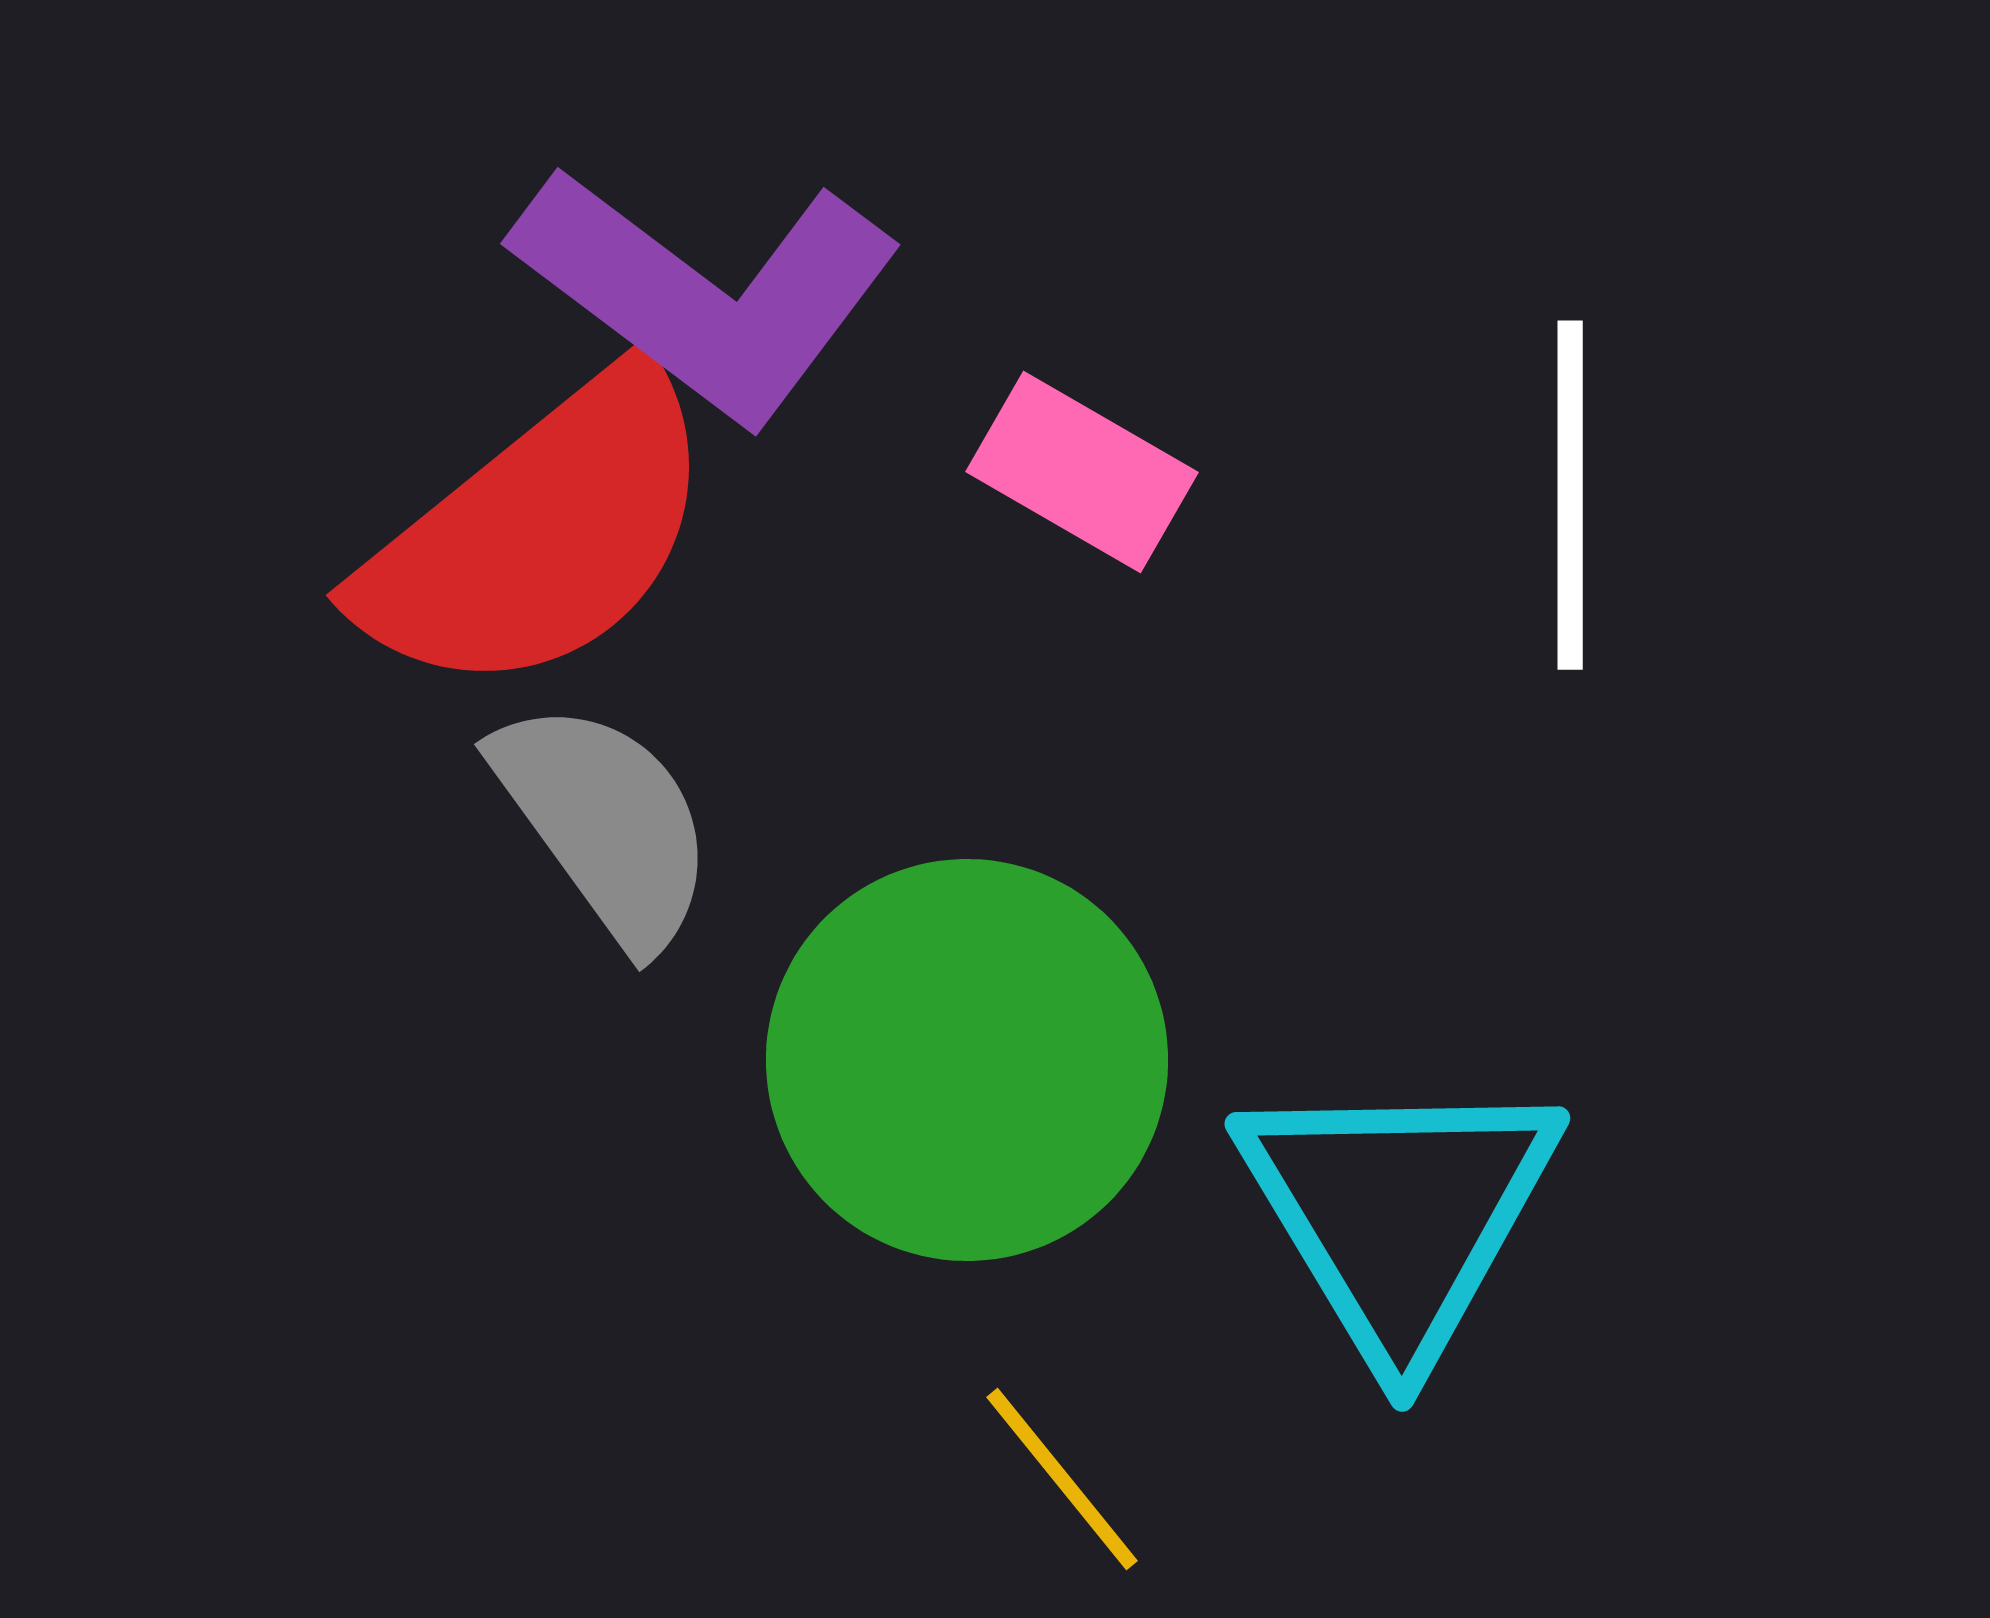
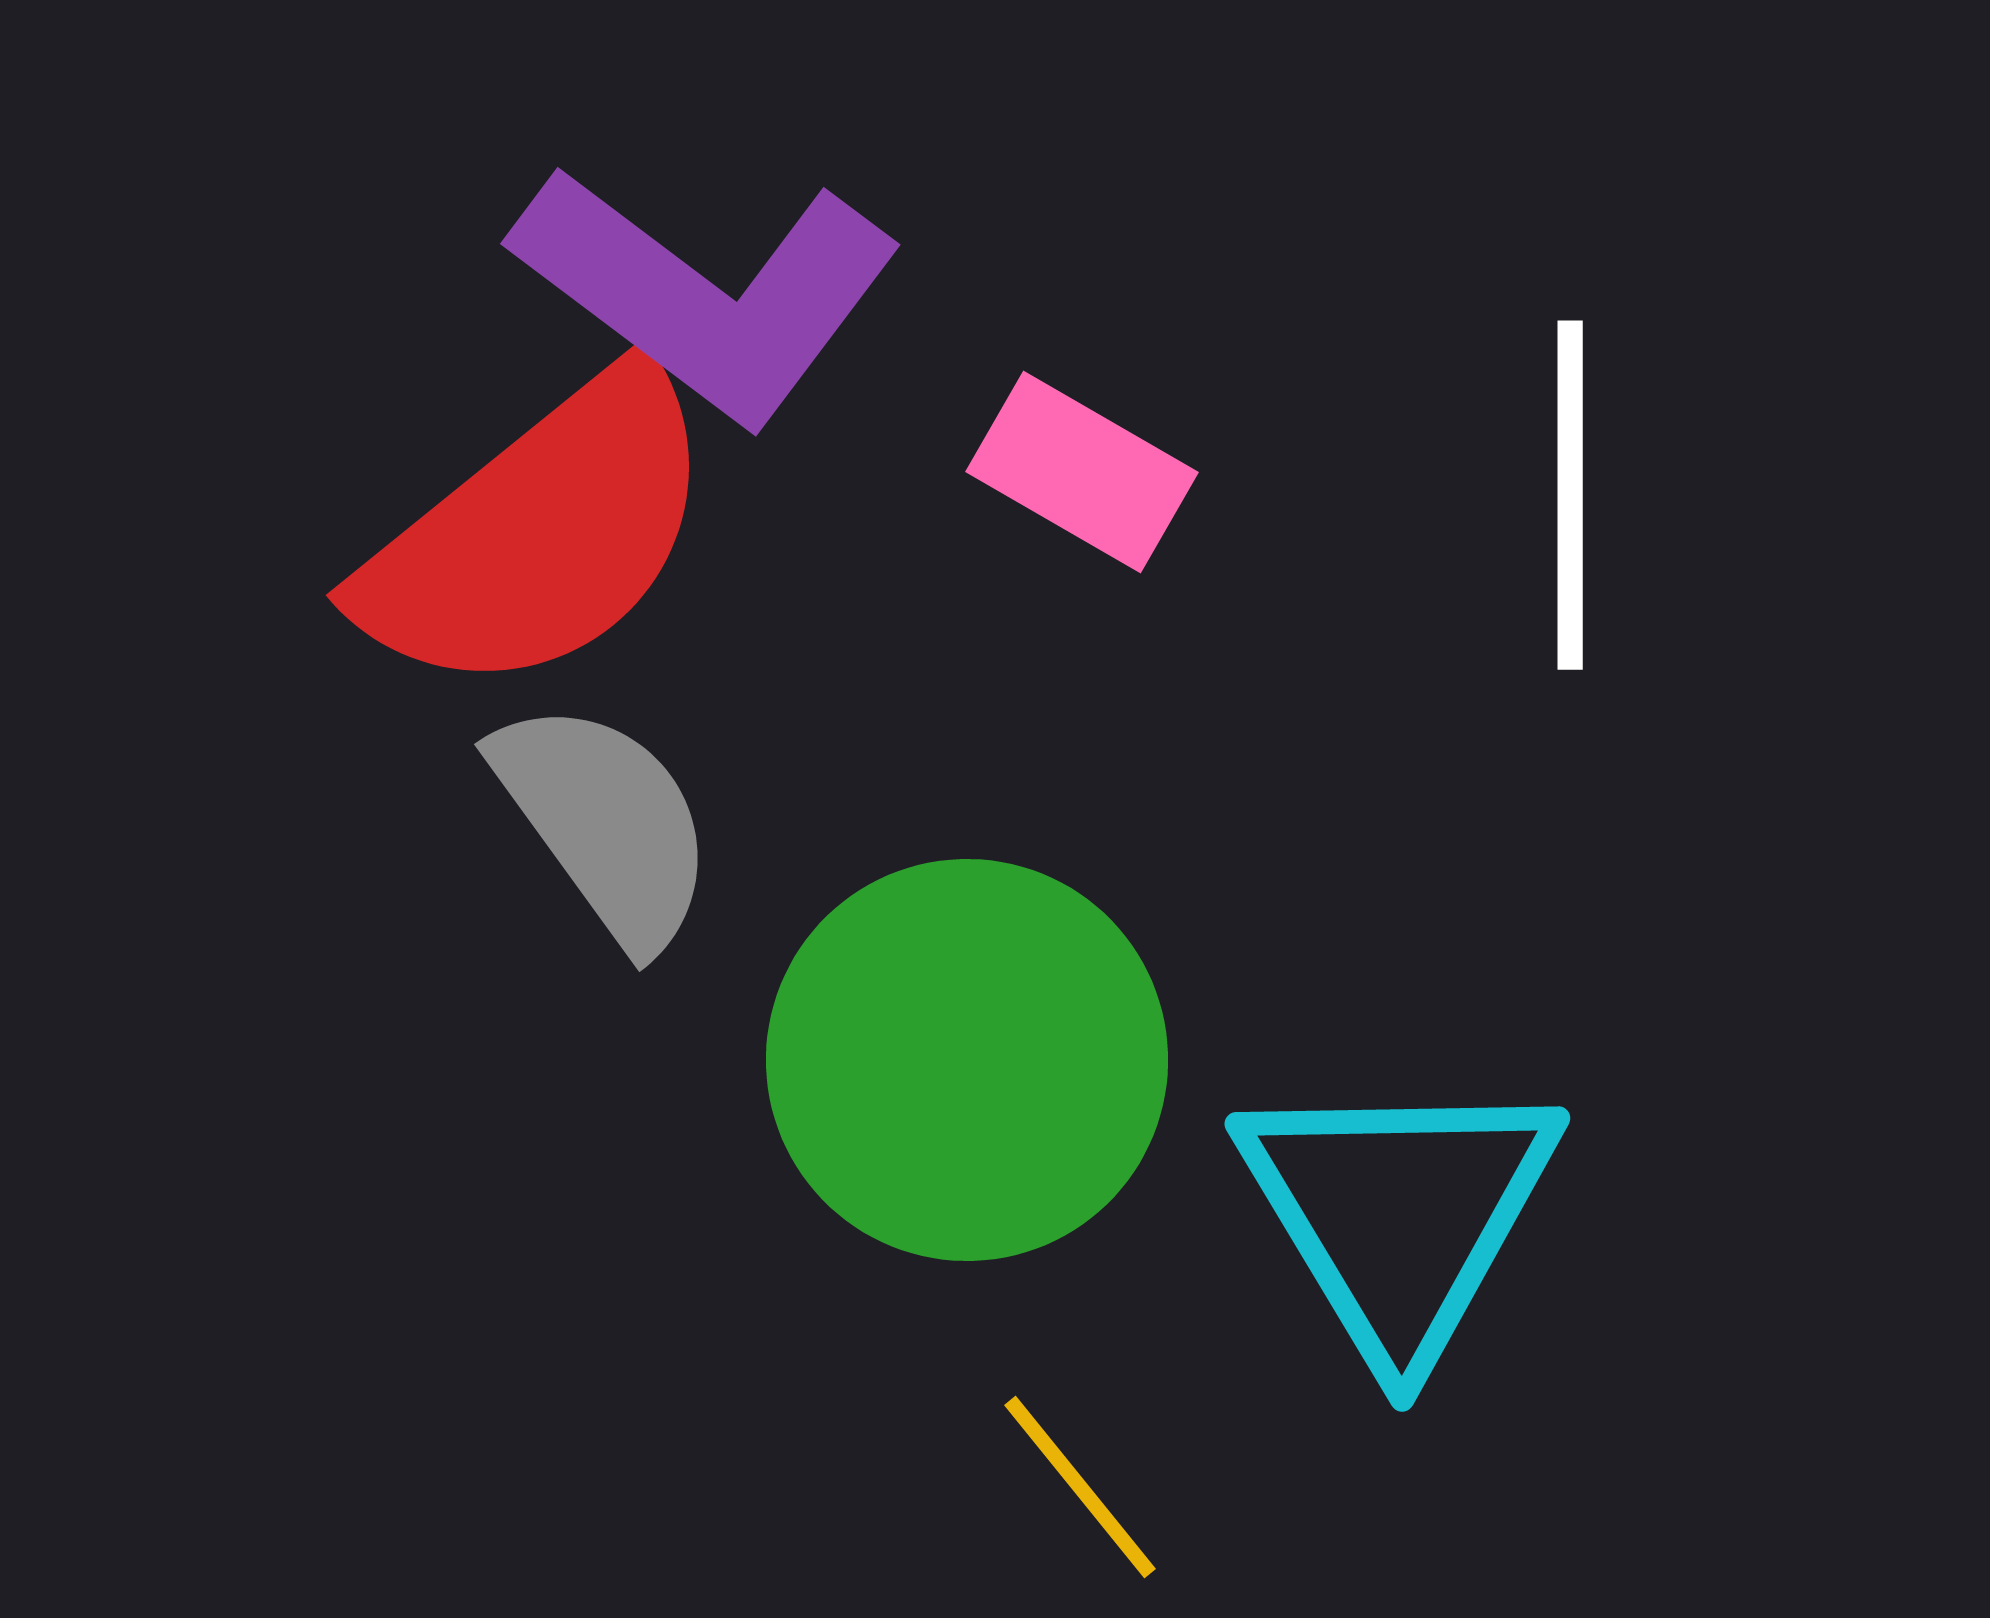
yellow line: moved 18 px right, 8 px down
